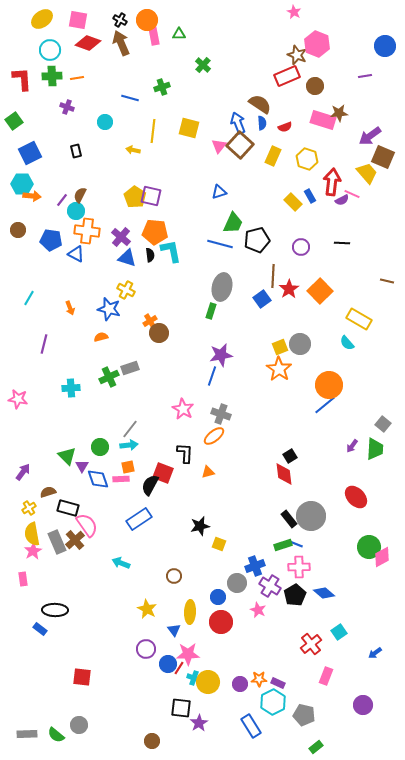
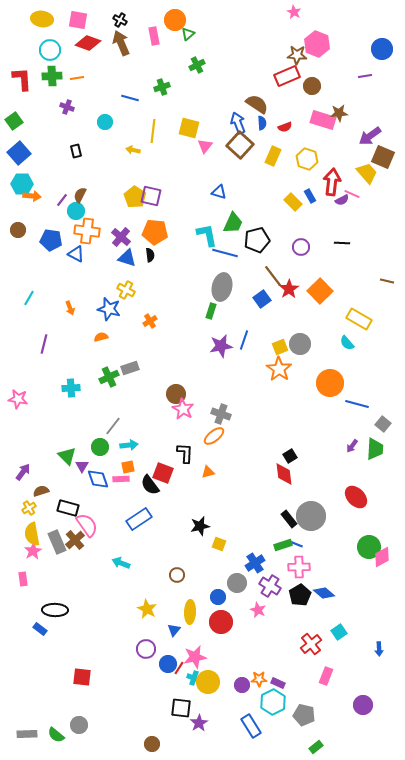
yellow ellipse at (42, 19): rotated 45 degrees clockwise
orange circle at (147, 20): moved 28 px right
green triangle at (179, 34): moved 9 px right; rotated 40 degrees counterclockwise
blue circle at (385, 46): moved 3 px left, 3 px down
brown star at (297, 55): rotated 18 degrees counterclockwise
green cross at (203, 65): moved 6 px left; rotated 21 degrees clockwise
brown circle at (315, 86): moved 3 px left
brown semicircle at (260, 104): moved 3 px left
pink triangle at (219, 146): moved 14 px left
blue square at (30, 153): moved 11 px left; rotated 15 degrees counterclockwise
blue triangle at (219, 192): rotated 35 degrees clockwise
blue line at (220, 244): moved 5 px right, 9 px down
cyan L-shape at (171, 251): moved 36 px right, 16 px up
brown line at (273, 276): rotated 40 degrees counterclockwise
brown circle at (159, 333): moved 17 px right, 61 px down
purple star at (221, 355): moved 9 px up
blue line at (212, 376): moved 32 px right, 36 px up
orange circle at (329, 385): moved 1 px right, 2 px up
blue line at (325, 405): moved 32 px right, 1 px up; rotated 55 degrees clockwise
gray line at (130, 429): moved 17 px left, 3 px up
black semicircle at (150, 485): rotated 65 degrees counterclockwise
brown semicircle at (48, 492): moved 7 px left, 1 px up
blue cross at (255, 566): moved 3 px up; rotated 12 degrees counterclockwise
brown circle at (174, 576): moved 3 px right, 1 px up
black pentagon at (295, 595): moved 5 px right
blue triangle at (174, 630): rotated 16 degrees clockwise
blue arrow at (375, 653): moved 4 px right, 4 px up; rotated 56 degrees counterclockwise
pink star at (188, 654): moved 7 px right, 3 px down; rotated 10 degrees counterclockwise
purple circle at (240, 684): moved 2 px right, 1 px down
brown circle at (152, 741): moved 3 px down
